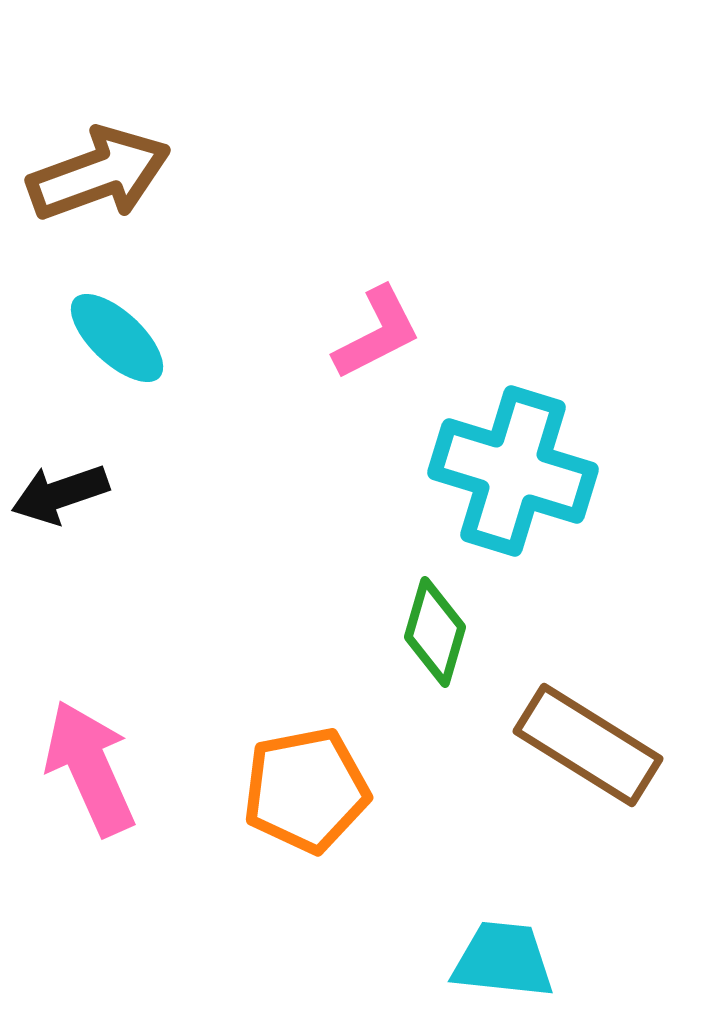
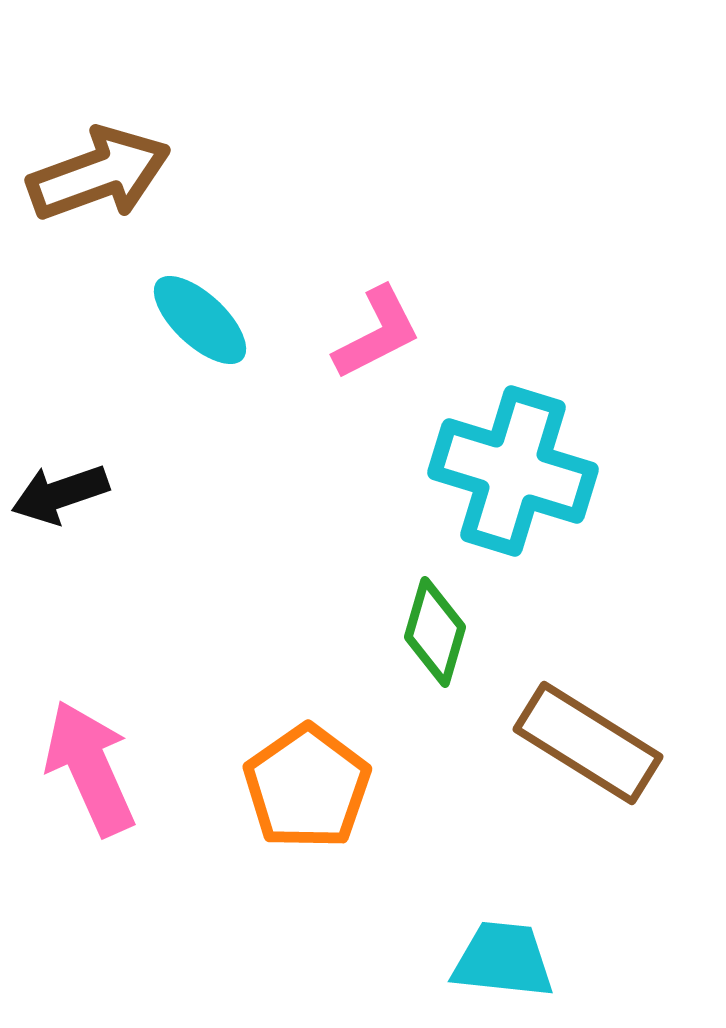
cyan ellipse: moved 83 px right, 18 px up
brown rectangle: moved 2 px up
orange pentagon: moved 1 px right, 3 px up; rotated 24 degrees counterclockwise
